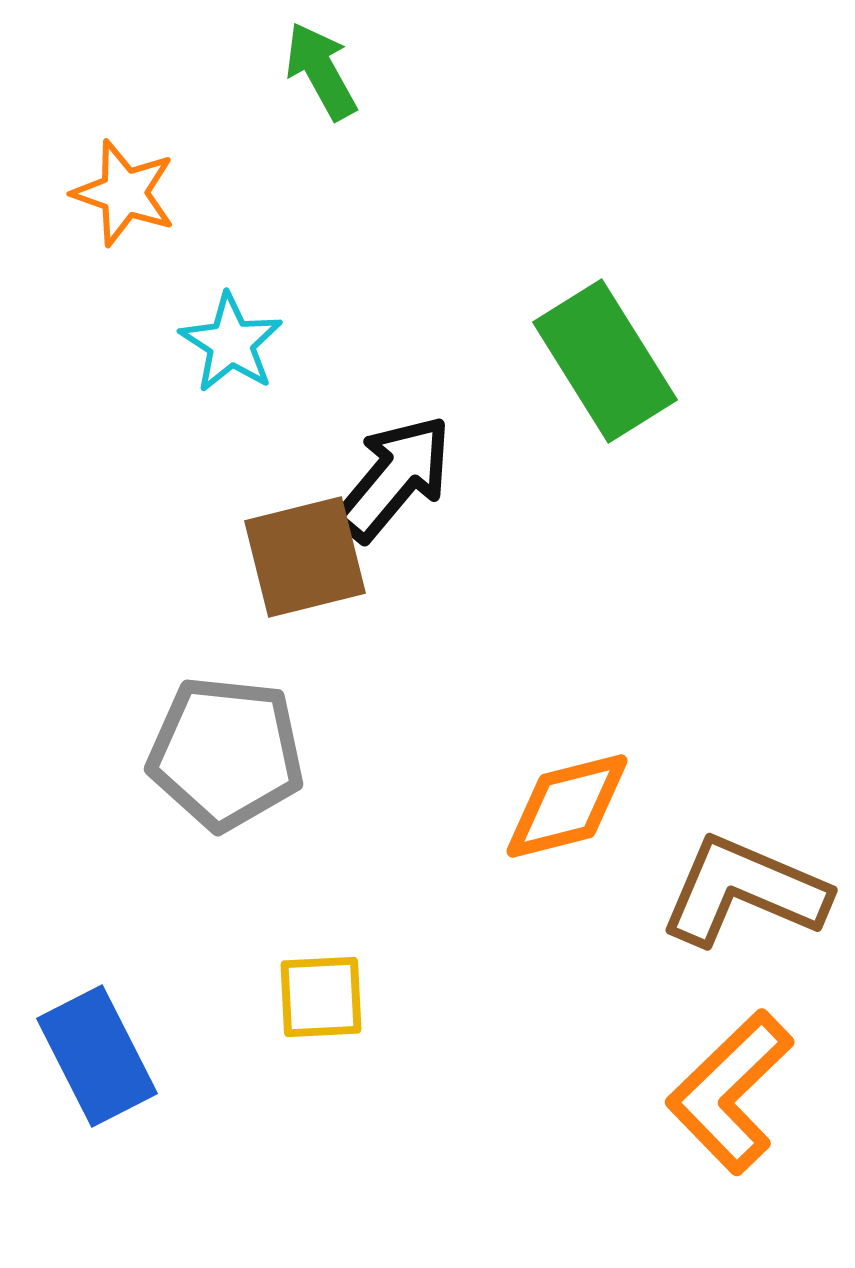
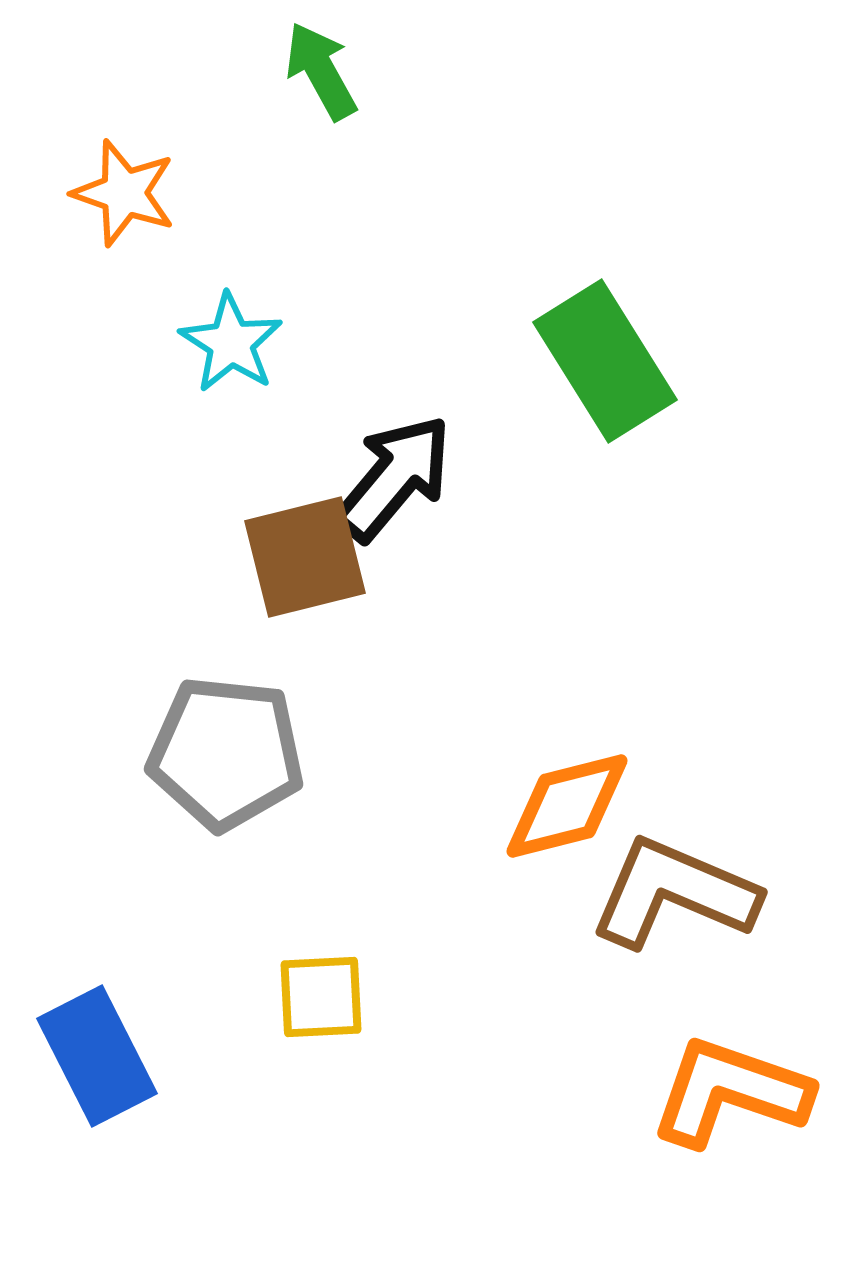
brown L-shape: moved 70 px left, 2 px down
orange L-shape: rotated 63 degrees clockwise
